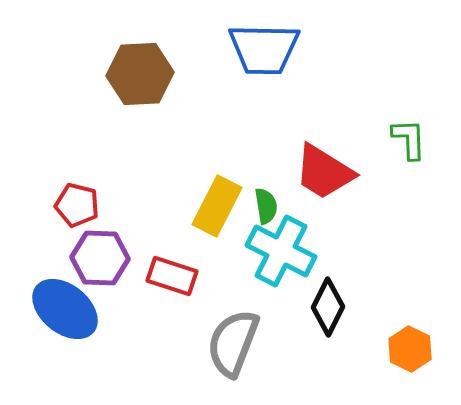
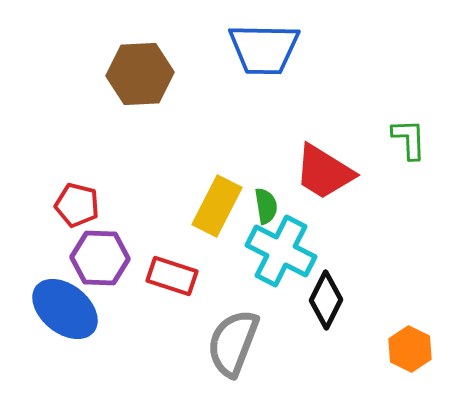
black diamond: moved 2 px left, 7 px up
